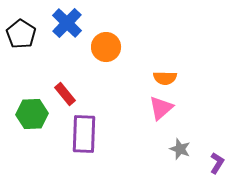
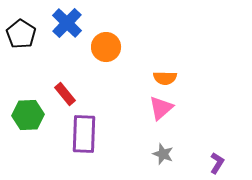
green hexagon: moved 4 px left, 1 px down
gray star: moved 17 px left, 5 px down
